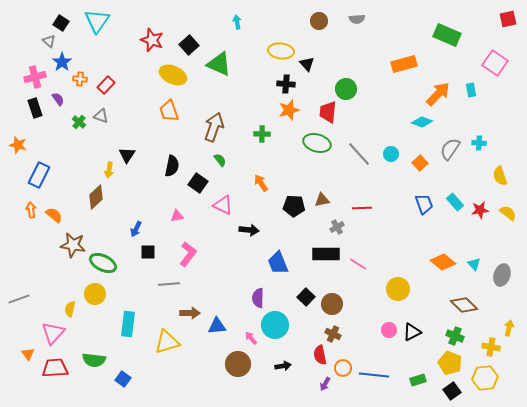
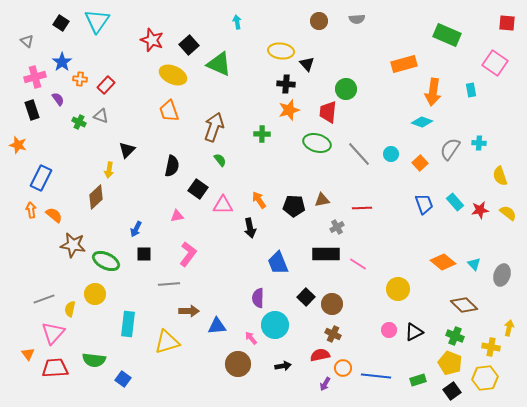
red square at (508, 19): moved 1 px left, 4 px down; rotated 18 degrees clockwise
gray triangle at (49, 41): moved 22 px left
orange arrow at (438, 94): moved 5 px left, 2 px up; rotated 144 degrees clockwise
black rectangle at (35, 108): moved 3 px left, 2 px down
green cross at (79, 122): rotated 16 degrees counterclockwise
black triangle at (127, 155): moved 5 px up; rotated 12 degrees clockwise
blue rectangle at (39, 175): moved 2 px right, 3 px down
black square at (198, 183): moved 6 px down
orange arrow at (261, 183): moved 2 px left, 17 px down
pink triangle at (223, 205): rotated 25 degrees counterclockwise
black arrow at (249, 230): moved 1 px right, 2 px up; rotated 72 degrees clockwise
black square at (148, 252): moved 4 px left, 2 px down
green ellipse at (103, 263): moved 3 px right, 2 px up
gray line at (19, 299): moved 25 px right
brown arrow at (190, 313): moved 1 px left, 2 px up
black triangle at (412, 332): moved 2 px right
red semicircle at (320, 355): rotated 90 degrees clockwise
blue line at (374, 375): moved 2 px right, 1 px down
